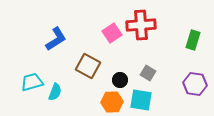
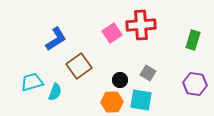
brown square: moved 9 px left; rotated 25 degrees clockwise
